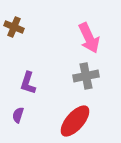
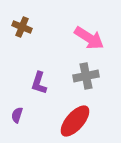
brown cross: moved 8 px right
pink arrow: rotated 32 degrees counterclockwise
purple L-shape: moved 11 px right
purple semicircle: moved 1 px left
